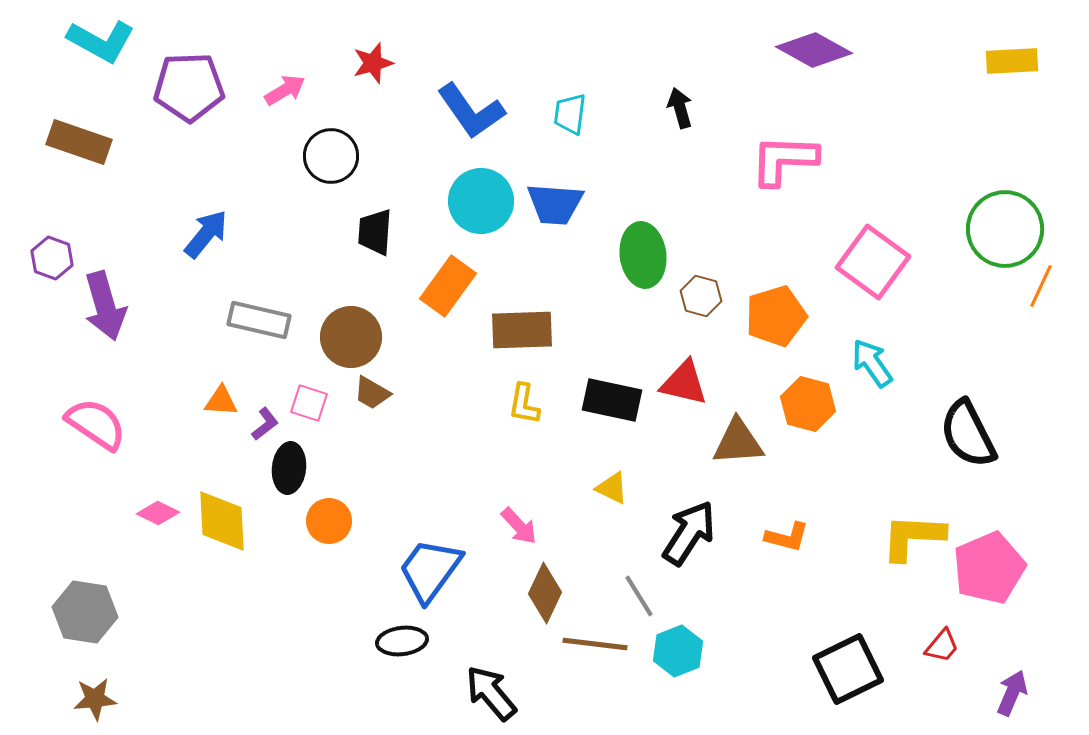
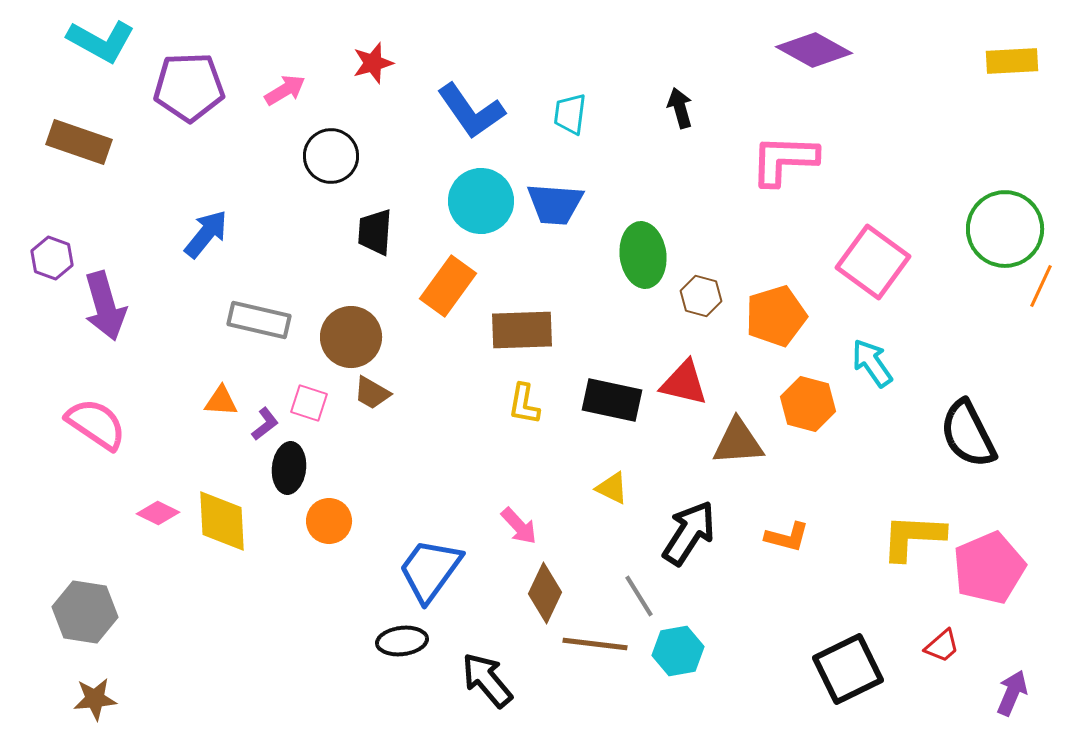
red trapezoid at (942, 646): rotated 9 degrees clockwise
cyan hexagon at (678, 651): rotated 12 degrees clockwise
black arrow at (491, 693): moved 4 px left, 13 px up
